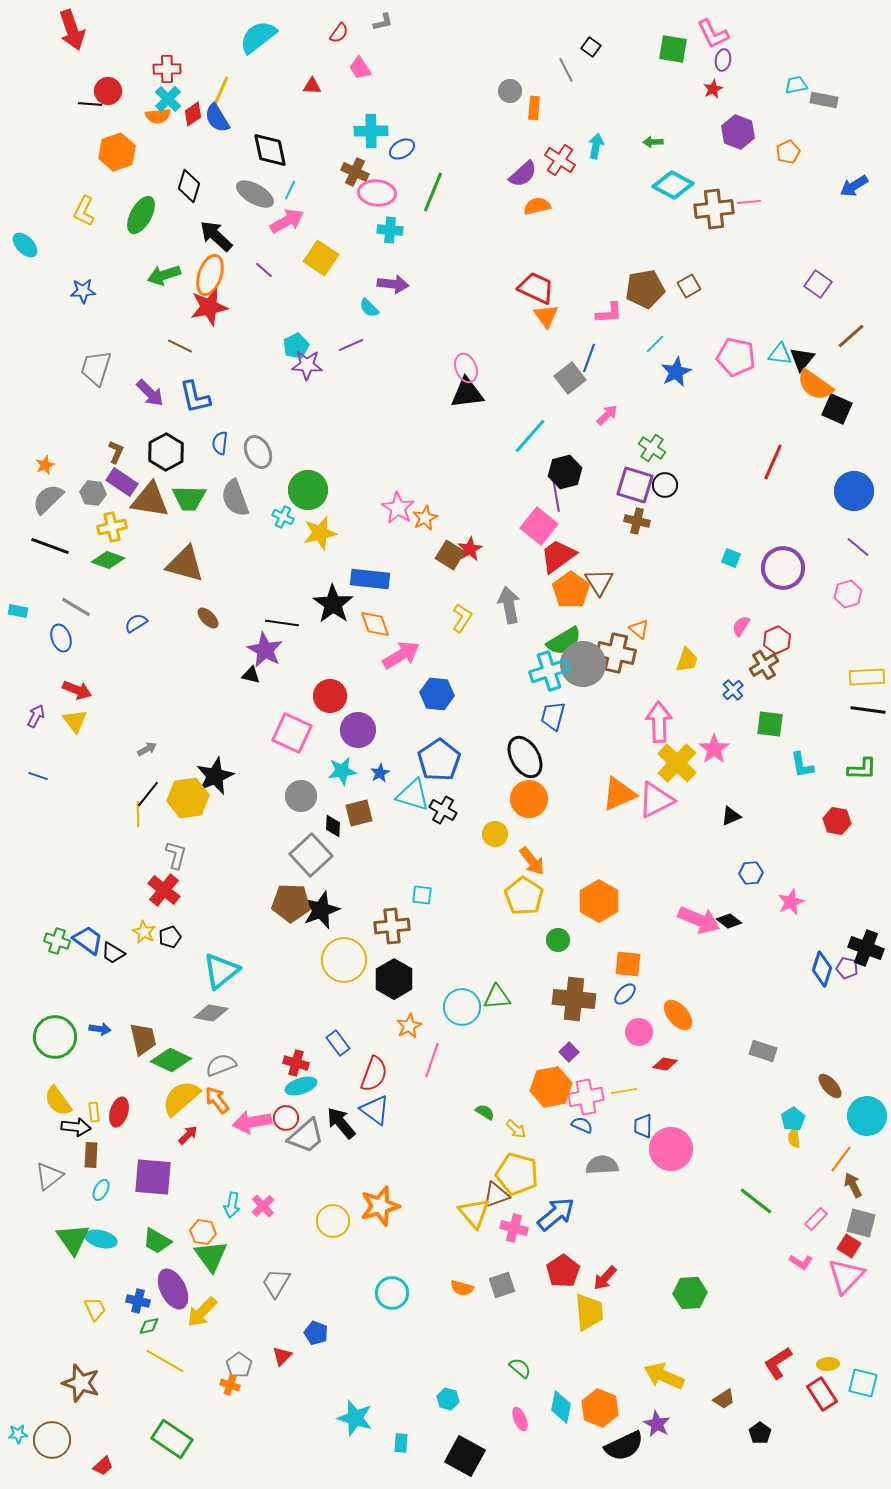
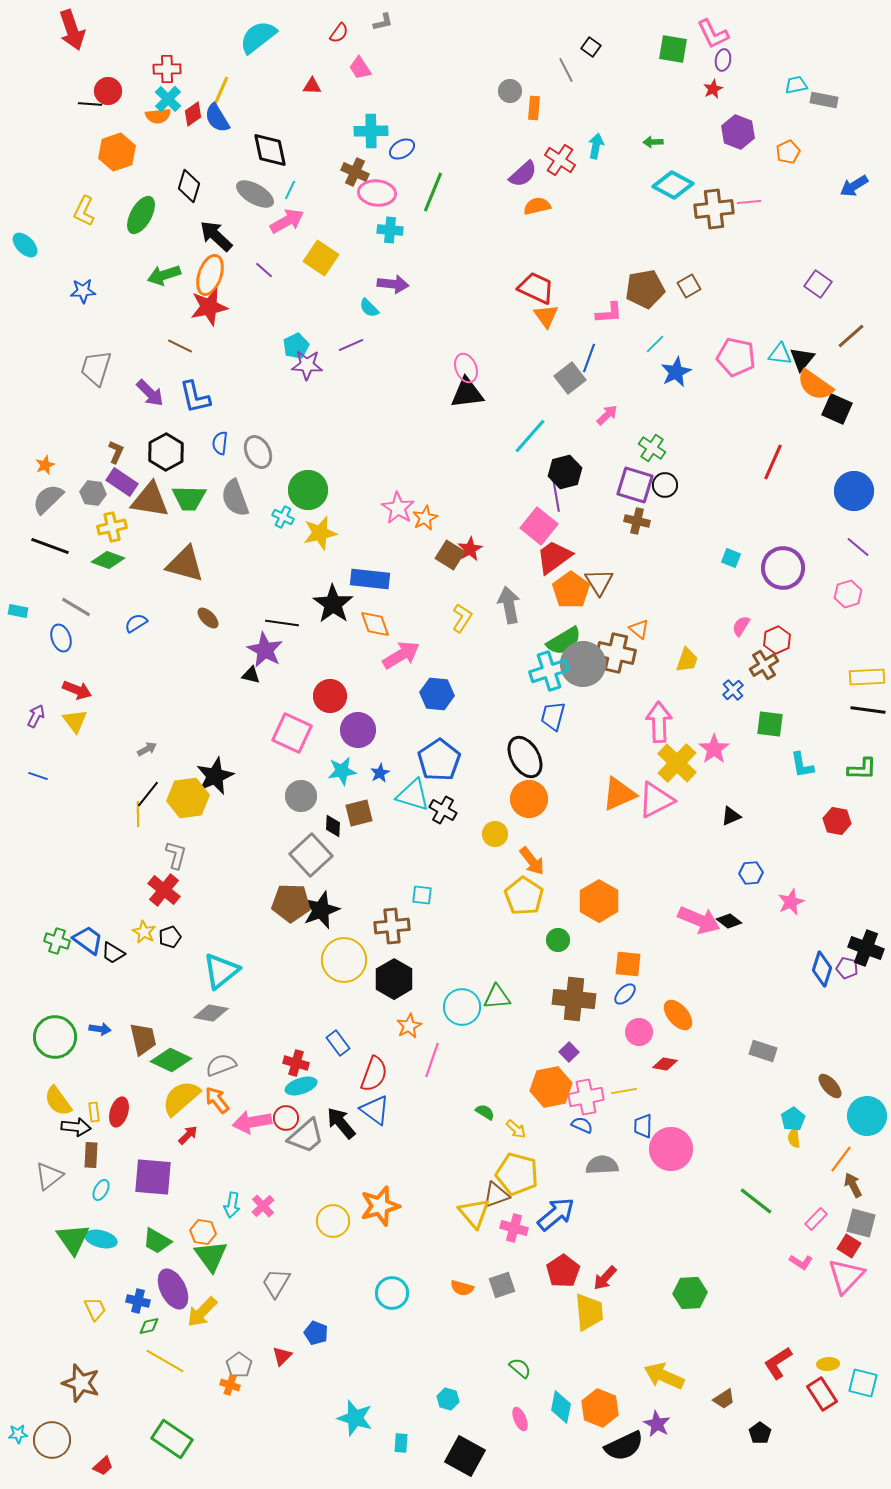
red trapezoid at (558, 556): moved 4 px left, 1 px down
